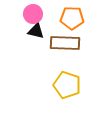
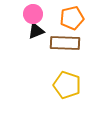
orange pentagon: rotated 15 degrees counterclockwise
black triangle: rotated 36 degrees counterclockwise
